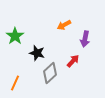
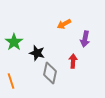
orange arrow: moved 1 px up
green star: moved 1 px left, 6 px down
red arrow: rotated 40 degrees counterclockwise
gray diamond: rotated 35 degrees counterclockwise
orange line: moved 4 px left, 2 px up; rotated 42 degrees counterclockwise
